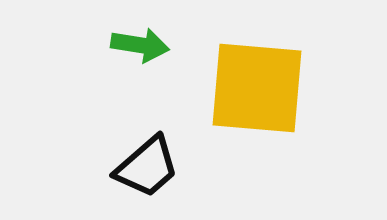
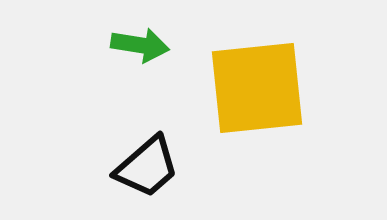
yellow square: rotated 11 degrees counterclockwise
